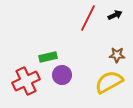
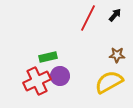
black arrow: rotated 24 degrees counterclockwise
purple circle: moved 2 px left, 1 px down
red cross: moved 11 px right
